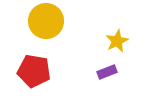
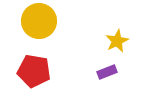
yellow circle: moved 7 px left
